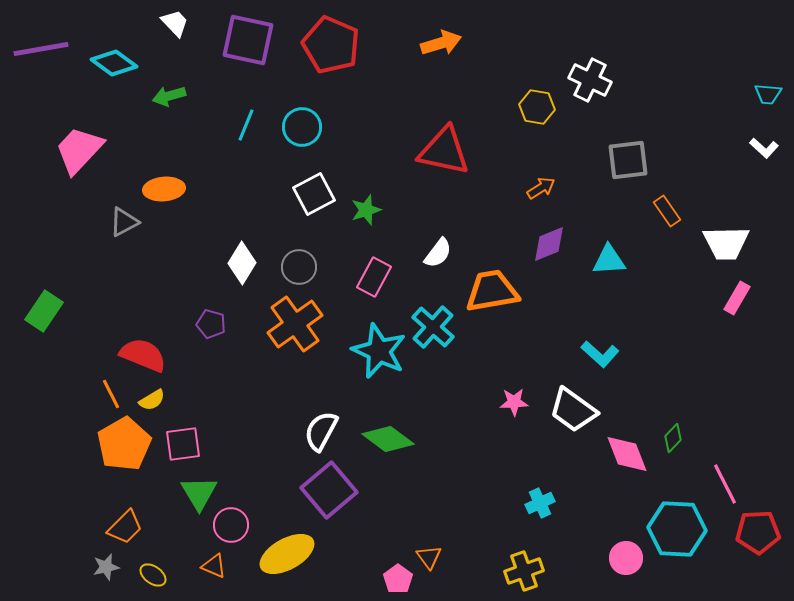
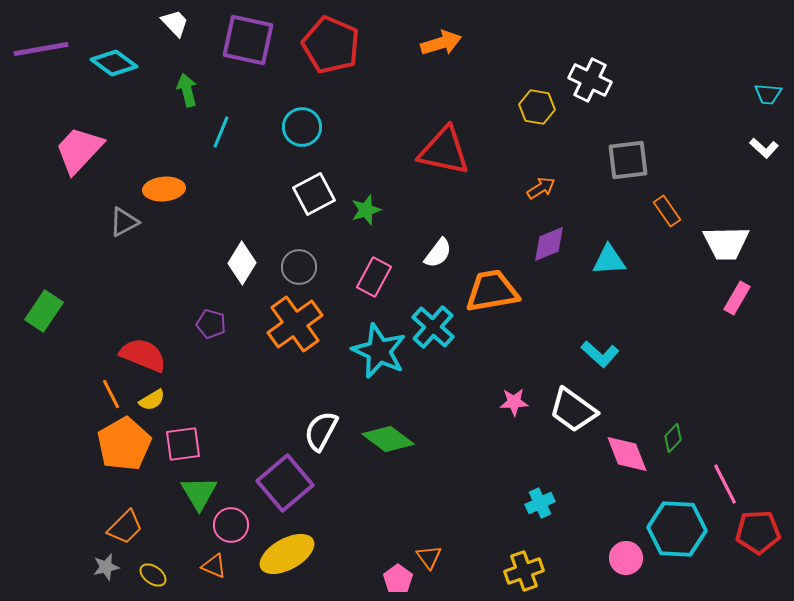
green arrow at (169, 96): moved 18 px right, 6 px up; rotated 92 degrees clockwise
cyan line at (246, 125): moved 25 px left, 7 px down
purple square at (329, 490): moved 44 px left, 7 px up
